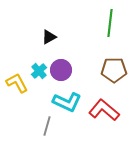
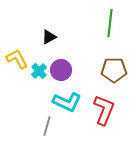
yellow L-shape: moved 24 px up
red L-shape: rotated 72 degrees clockwise
